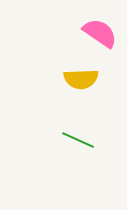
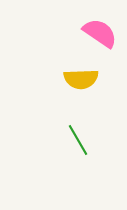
green line: rotated 36 degrees clockwise
